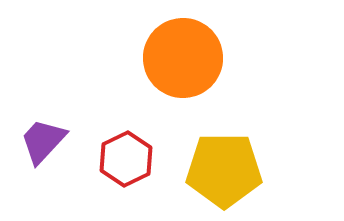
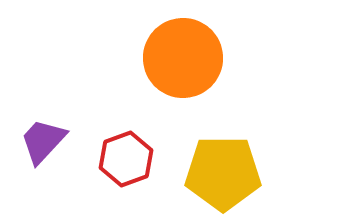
red hexagon: rotated 6 degrees clockwise
yellow pentagon: moved 1 px left, 3 px down
